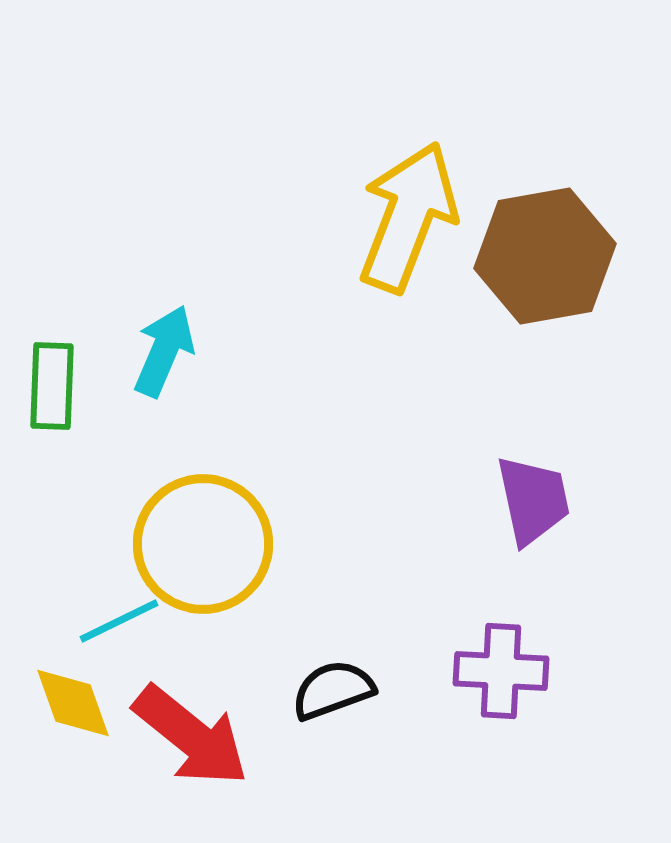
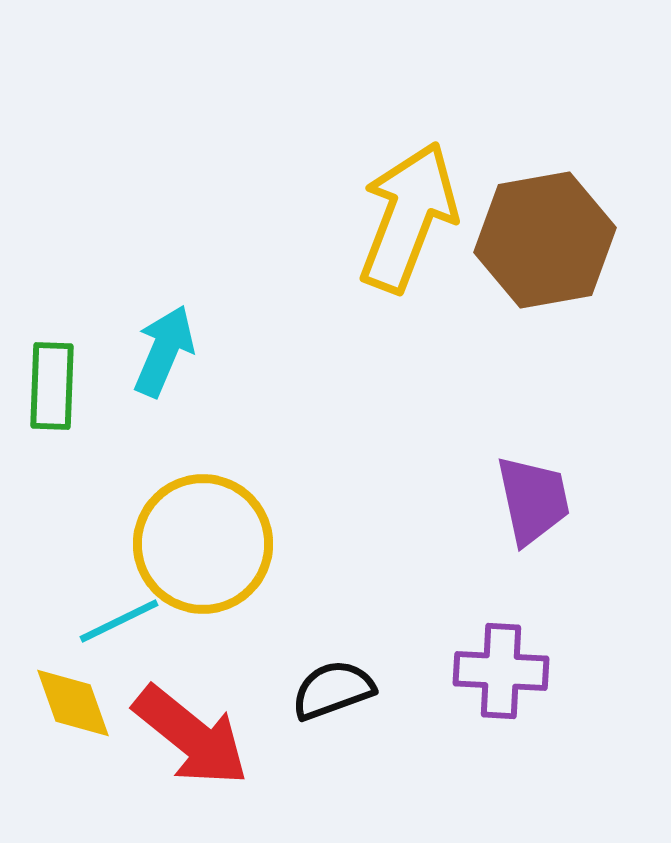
brown hexagon: moved 16 px up
